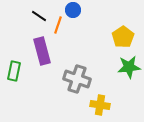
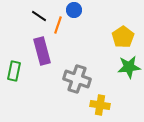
blue circle: moved 1 px right
